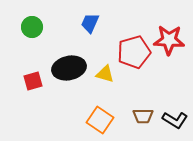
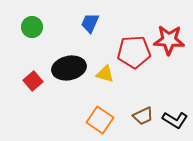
red pentagon: rotated 12 degrees clockwise
red square: rotated 24 degrees counterclockwise
brown trapezoid: rotated 25 degrees counterclockwise
